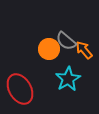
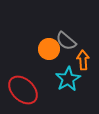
orange arrow: moved 1 px left, 10 px down; rotated 36 degrees clockwise
red ellipse: moved 3 px right, 1 px down; rotated 16 degrees counterclockwise
